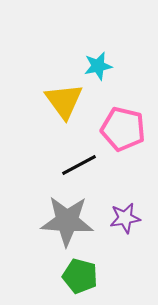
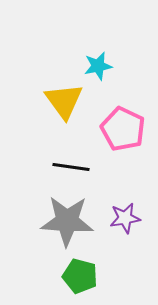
pink pentagon: rotated 12 degrees clockwise
black line: moved 8 px left, 2 px down; rotated 36 degrees clockwise
